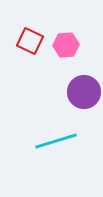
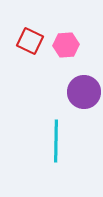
cyan line: rotated 72 degrees counterclockwise
